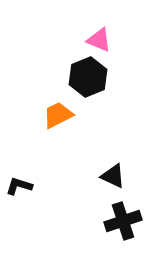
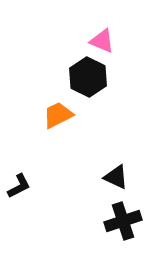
pink triangle: moved 3 px right, 1 px down
black hexagon: rotated 12 degrees counterclockwise
black triangle: moved 3 px right, 1 px down
black L-shape: rotated 136 degrees clockwise
